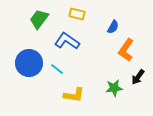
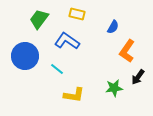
orange L-shape: moved 1 px right, 1 px down
blue circle: moved 4 px left, 7 px up
